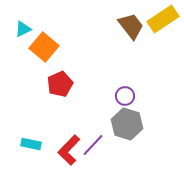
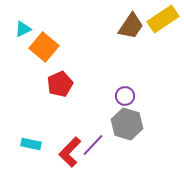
brown trapezoid: rotated 72 degrees clockwise
red L-shape: moved 1 px right, 2 px down
